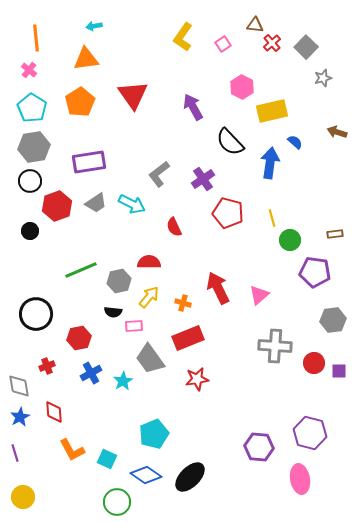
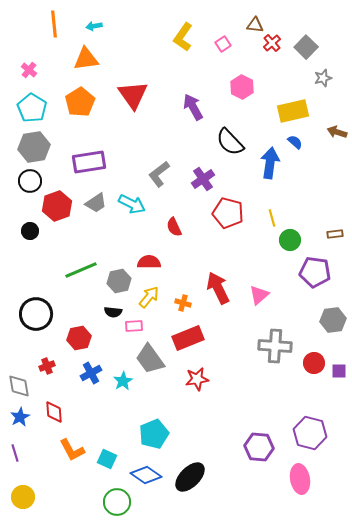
orange line at (36, 38): moved 18 px right, 14 px up
yellow rectangle at (272, 111): moved 21 px right
